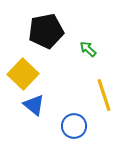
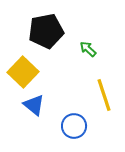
yellow square: moved 2 px up
